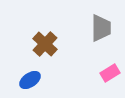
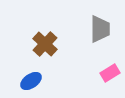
gray trapezoid: moved 1 px left, 1 px down
blue ellipse: moved 1 px right, 1 px down
